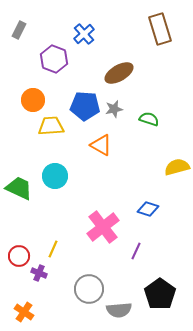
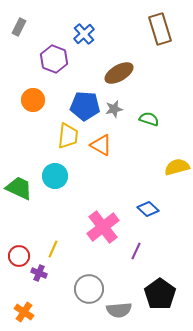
gray rectangle: moved 3 px up
yellow trapezoid: moved 17 px right, 10 px down; rotated 100 degrees clockwise
blue diamond: rotated 25 degrees clockwise
